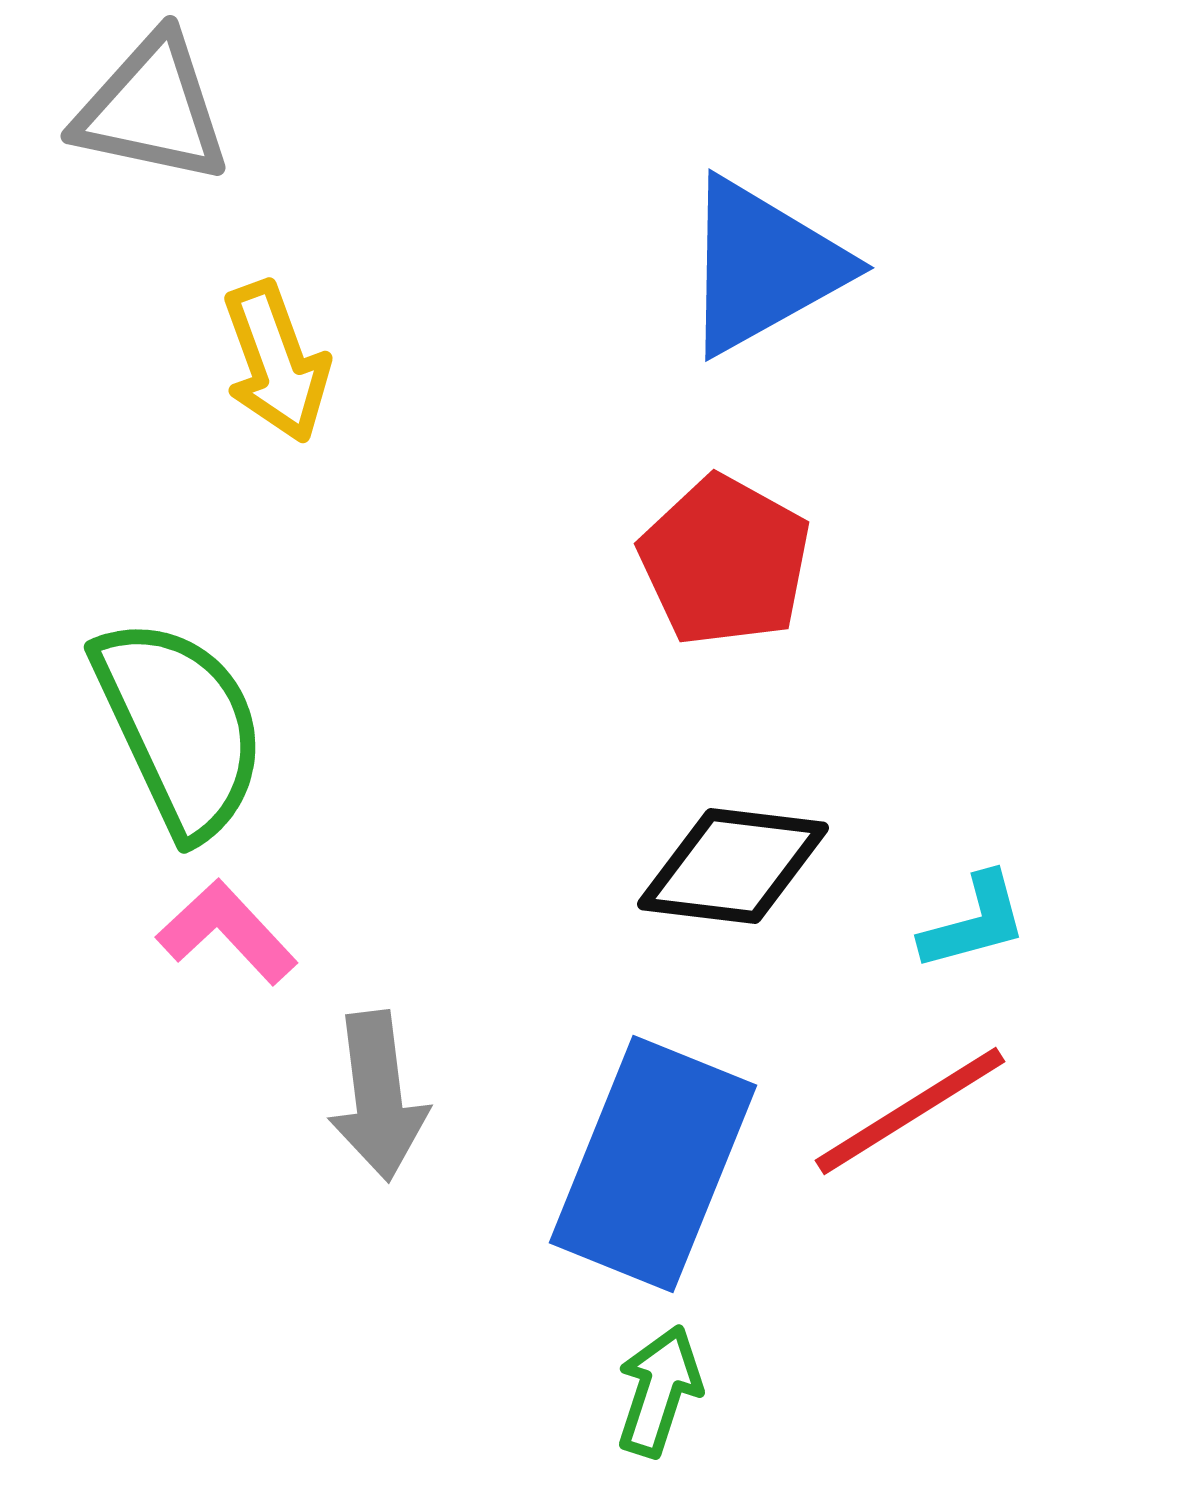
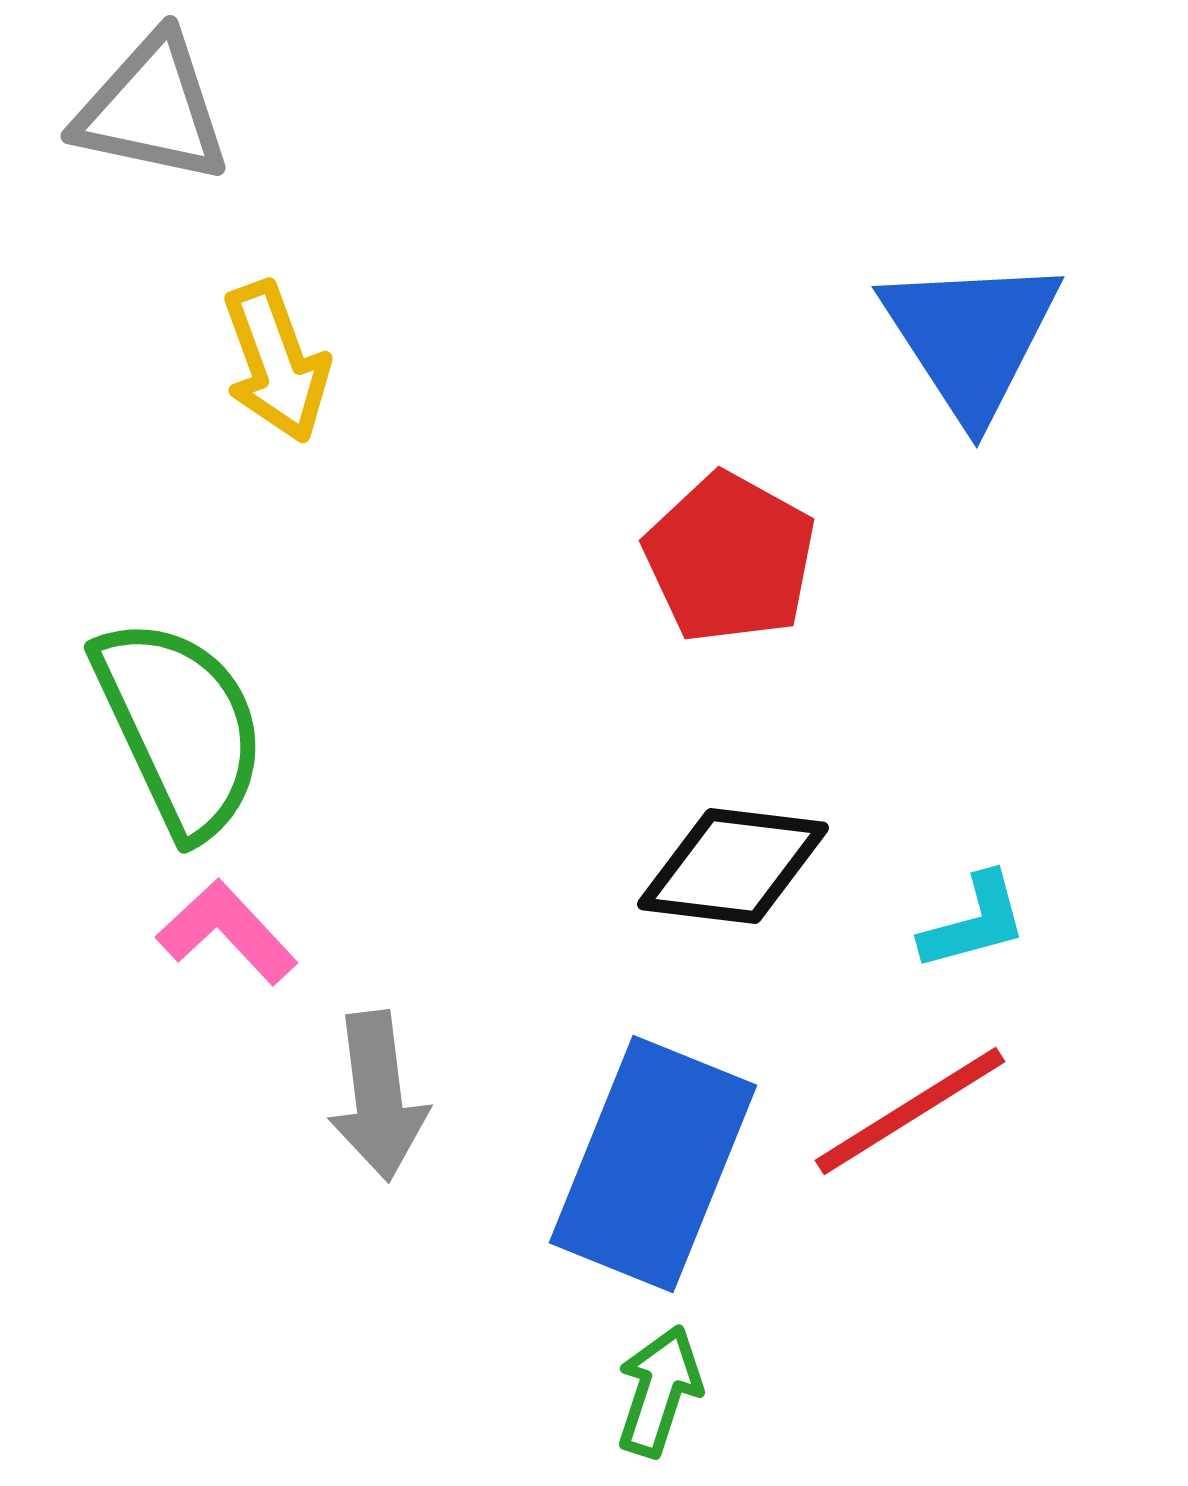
blue triangle: moved 208 px right, 71 px down; rotated 34 degrees counterclockwise
red pentagon: moved 5 px right, 3 px up
